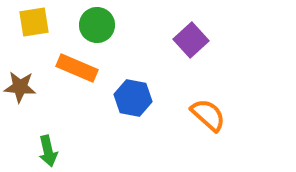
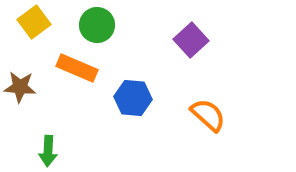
yellow square: rotated 28 degrees counterclockwise
blue hexagon: rotated 6 degrees counterclockwise
green arrow: rotated 16 degrees clockwise
